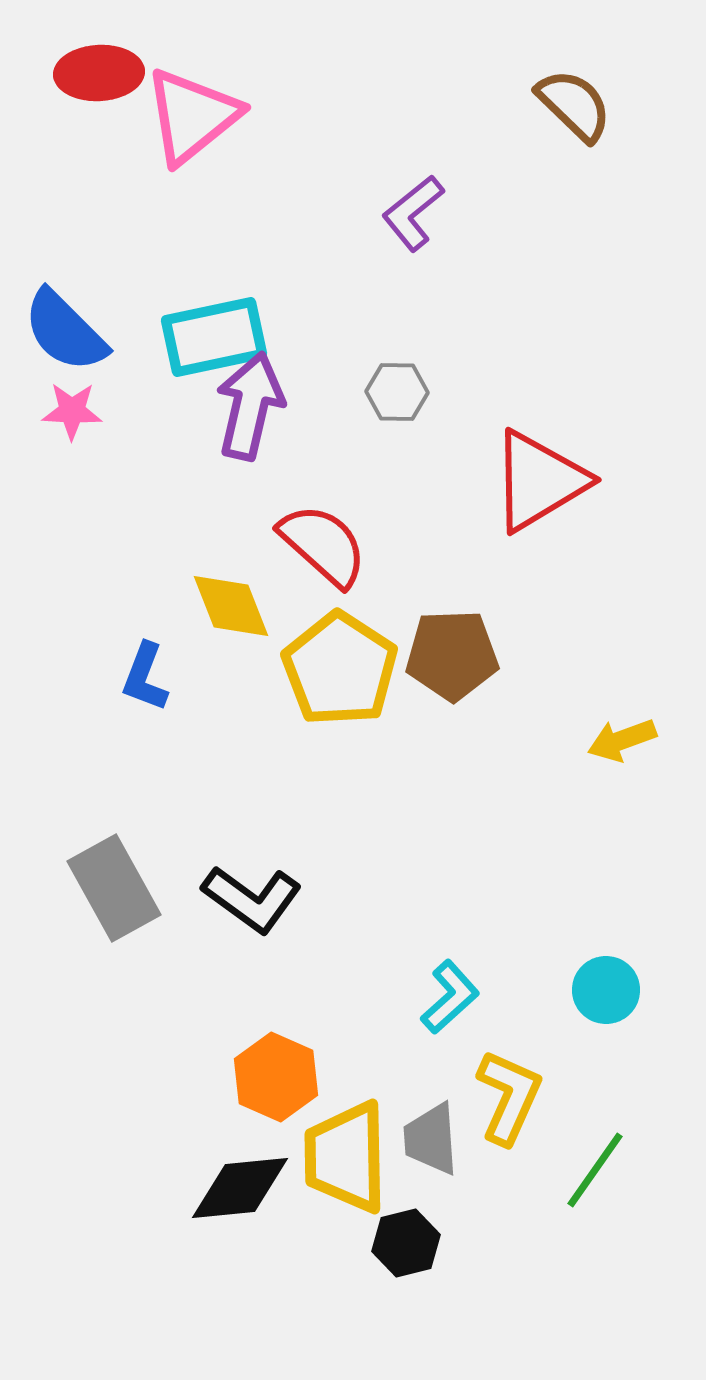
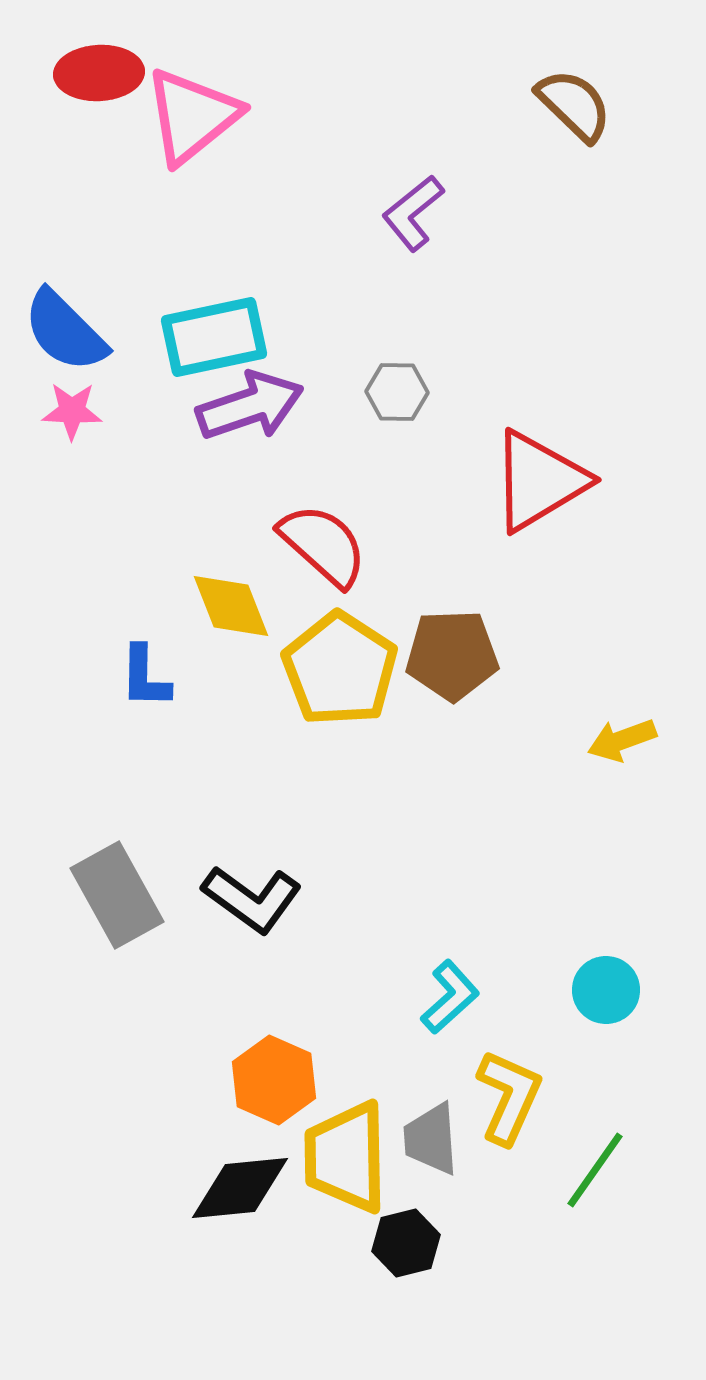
purple arrow: rotated 58 degrees clockwise
blue L-shape: rotated 20 degrees counterclockwise
gray rectangle: moved 3 px right, 7 px down
orange hexagon: moved 2 px left, 3 px down
